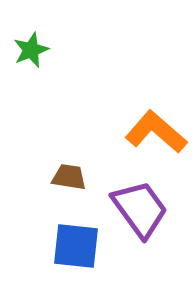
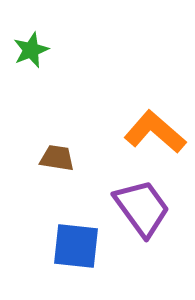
orange L-shape: moved 1 px left
brown trapezoid: moved 12 px left, 19 px up
purple trapezoid: moved 2 px right, 1 px up
